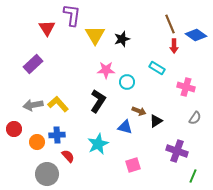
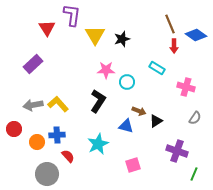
blue triangle: moved 1 px right, 1 px up
green line: moved 1 px right, 2 px up
